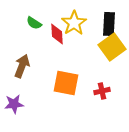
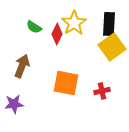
green semicircle: moved 4 px down
red diamond: rotated 30 degrees clockwise
